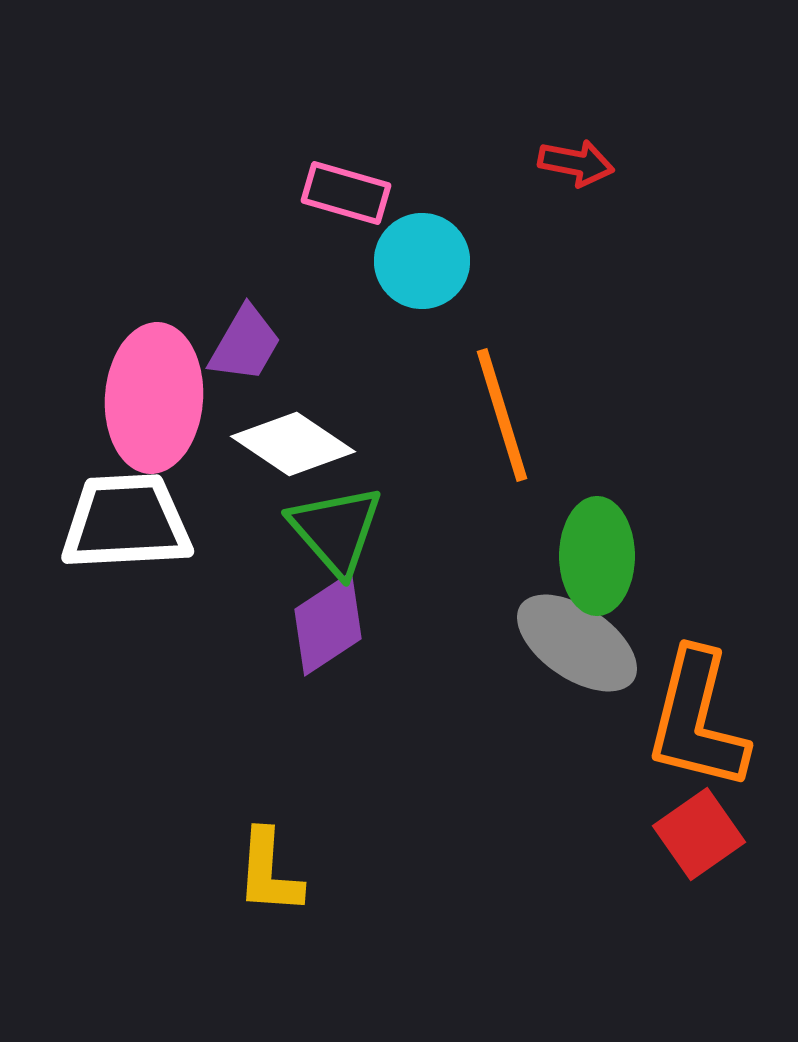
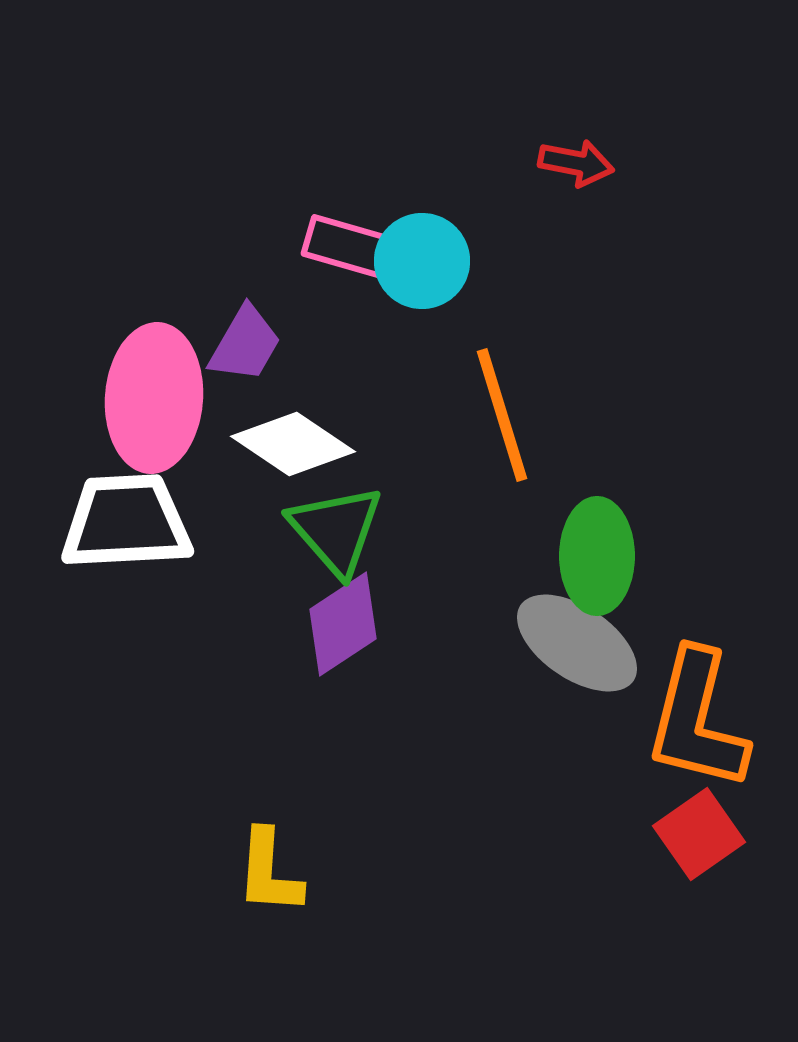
pink rectangle: moved 53 px down
purple diamond: moved 15 px right
